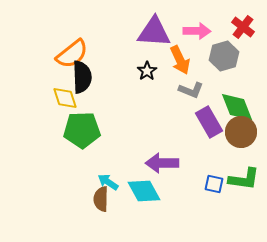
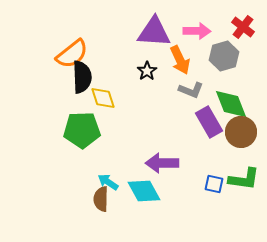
yellow diamond: moved 38 px right
green diamond: moved 6 px left, 3 px up
